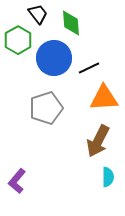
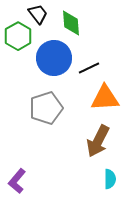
green hexagon: moved 4 px up
orange triangle: moved 1 px right
cyan semicircle: moved 2 px right, 2 px down
